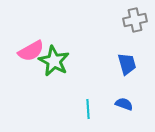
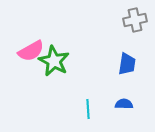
blue trapezoid: rotated 25 degrees clockwise
blue semicircle: rotated 18 degrees counterclockwise
